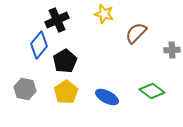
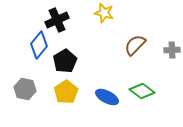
yellow star: moved 1 px up
brown semicircle: moved 1 px left, 12 px down
green diamond: moved 10 px left
